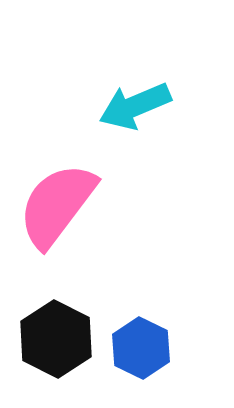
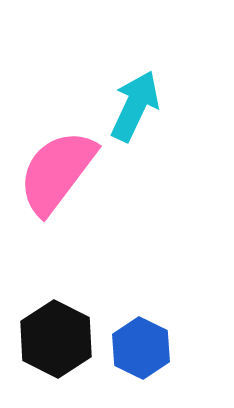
cyan arrow: rotated 138 degrees clockwise
pink semicircle: moved 33 px up
